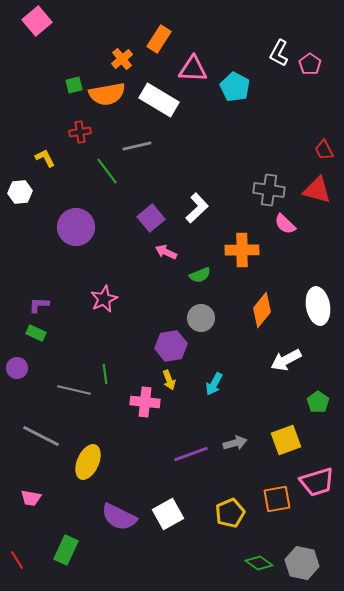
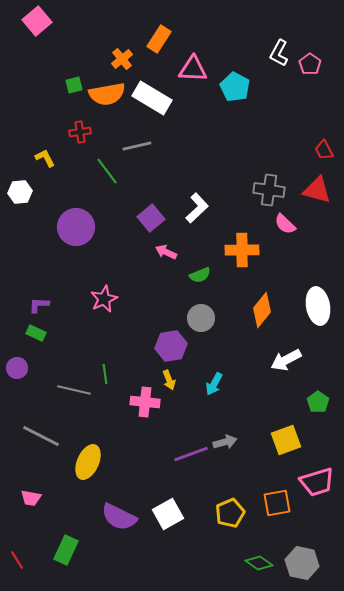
white rectangle at (159, 100): moved 7 px left, 2 px up
gray arrow at (235, 443): moved 10 px left, 1 px up
orange square at (277, 499): moved 4 px down
